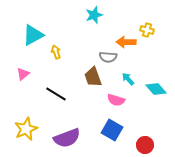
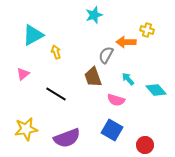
gray semicircle: moved 2 px left, 2 px up; rotated 114 degrees clockwise
cyan diamond: moved 1 px down
yellow star: rotated 15 degrees clockwise
